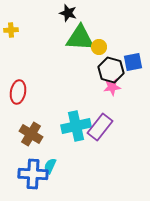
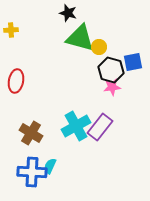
green triangle: rotated 12 degrees clockwise
red ellipse: moved 2 px left, 11 px up
cyan cross: rotated 16 degrees counterclockwise
brown cross: moved 1 px up
blue cross: moved 1 px left, 2 px up
